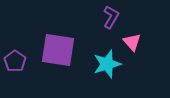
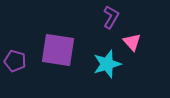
purple pentagon: rotated 20 degrees counterclockwise
